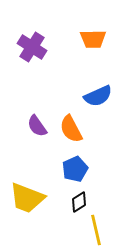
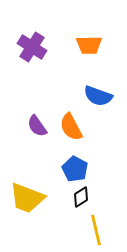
orange trapezoid: moved 4 px left, 6 px down
blue semicircle: rotated 44 degrees clockwise
orange semicircle: moved 2 px up
blue pentagon: rotated 20 degrees counterclockwise
black diamond: moved 2 px right, 5 px up
